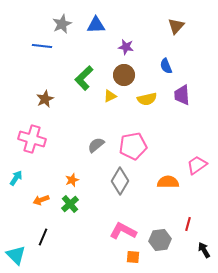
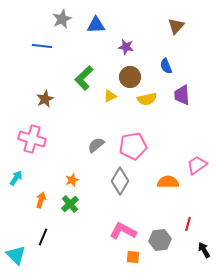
gray star: moved 5 px up
brown circle: moved 6 px right, 2 px down
orange arrow: rotated 126 degrees clockwise
